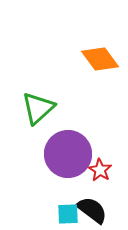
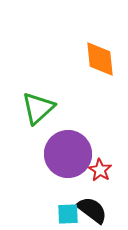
orange diamond: rotated 30 degrees clockwise
